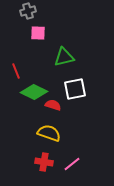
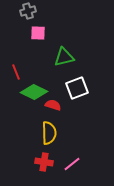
red line: moved 1 px down
white square: moved 2 px right, 1 px up; rotated 10 degrees counterclockwise
yellow semicircle: rotated 70 degrees clockwise
